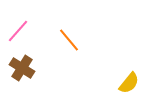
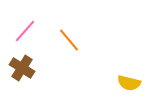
pink line: moved 7 px right
yellow semicircle: rotated 65 degrees clockwise
